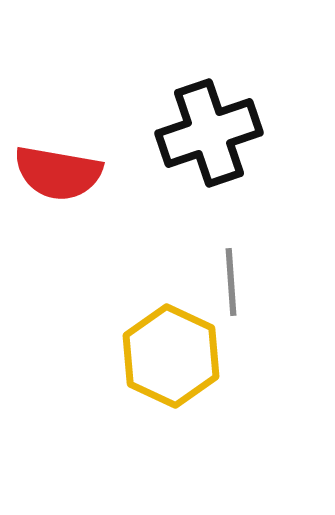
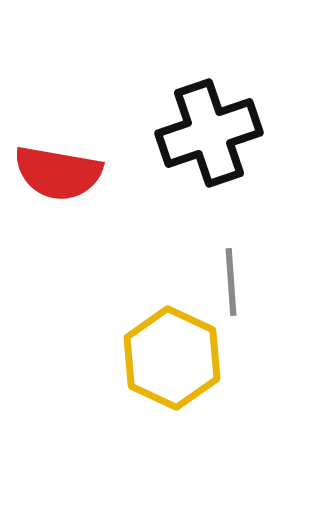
yellow hexagon: moved 1 px right, 2 px down
